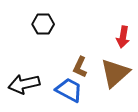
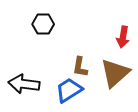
brown L-shape: rotated 15 degrees counterclockwise
black arrow: rotated 20 degrees clockwise
blue trapezoid: rotated 60 degrees counterclockwise
